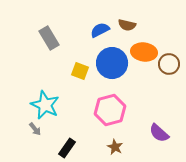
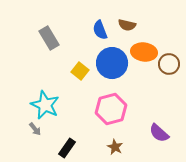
blue semicircle: rotated 84 degrees counterclockwise
yellow square: rotated 18 degrees clockwise
pink hexagon: moved 1 px right, 1 px up
